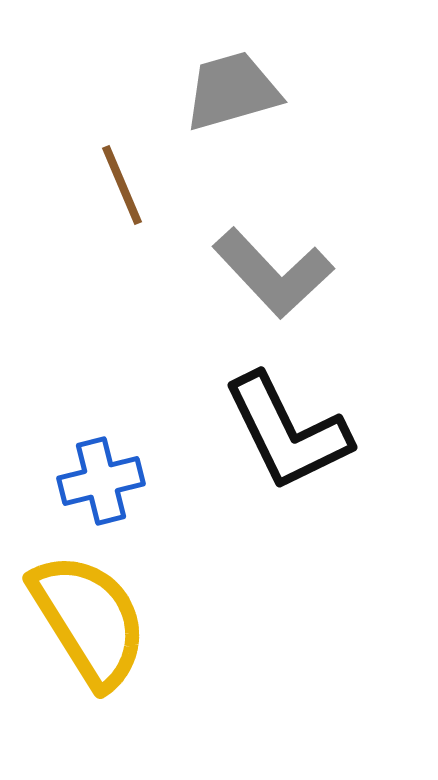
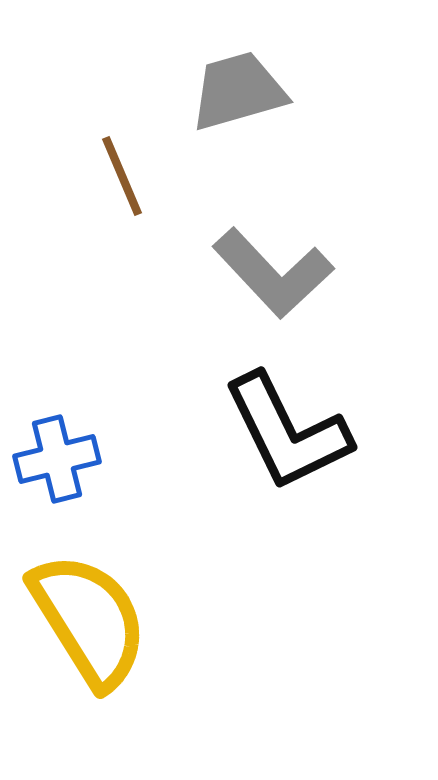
gray trapezoid: moved 6 px right
brown line: moved 9 px up
blue cross: moved 44 px left, 22 px up
